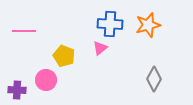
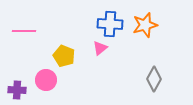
orange star: moved 3 px left
